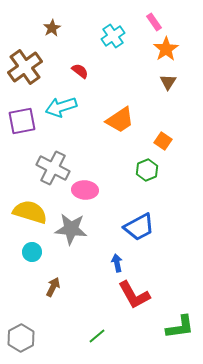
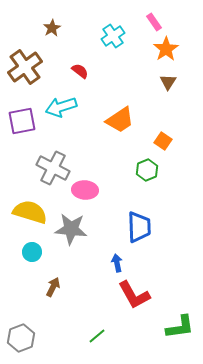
blue trapezoid: rotated 64 degrees counterclockwise
gray hexagon: rotated 8 degrees clockwise
